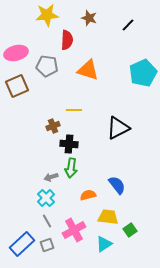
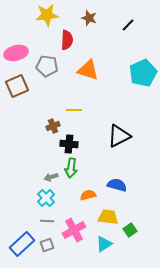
black triangle: moved 1 px right, 8 px down
blue semicircle: rotated 36 degrees counterclockwise
gray line: rotated 56 degrees counterclockwise
